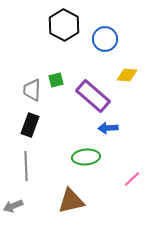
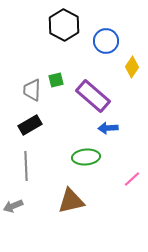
blue circle: moved 1 px right, 2 px down
yellow diamond: moved 5 px right, 8 px up; rotated 60 degrees counterclockwise
black rectangle: rotated 40 degrees clockwise
